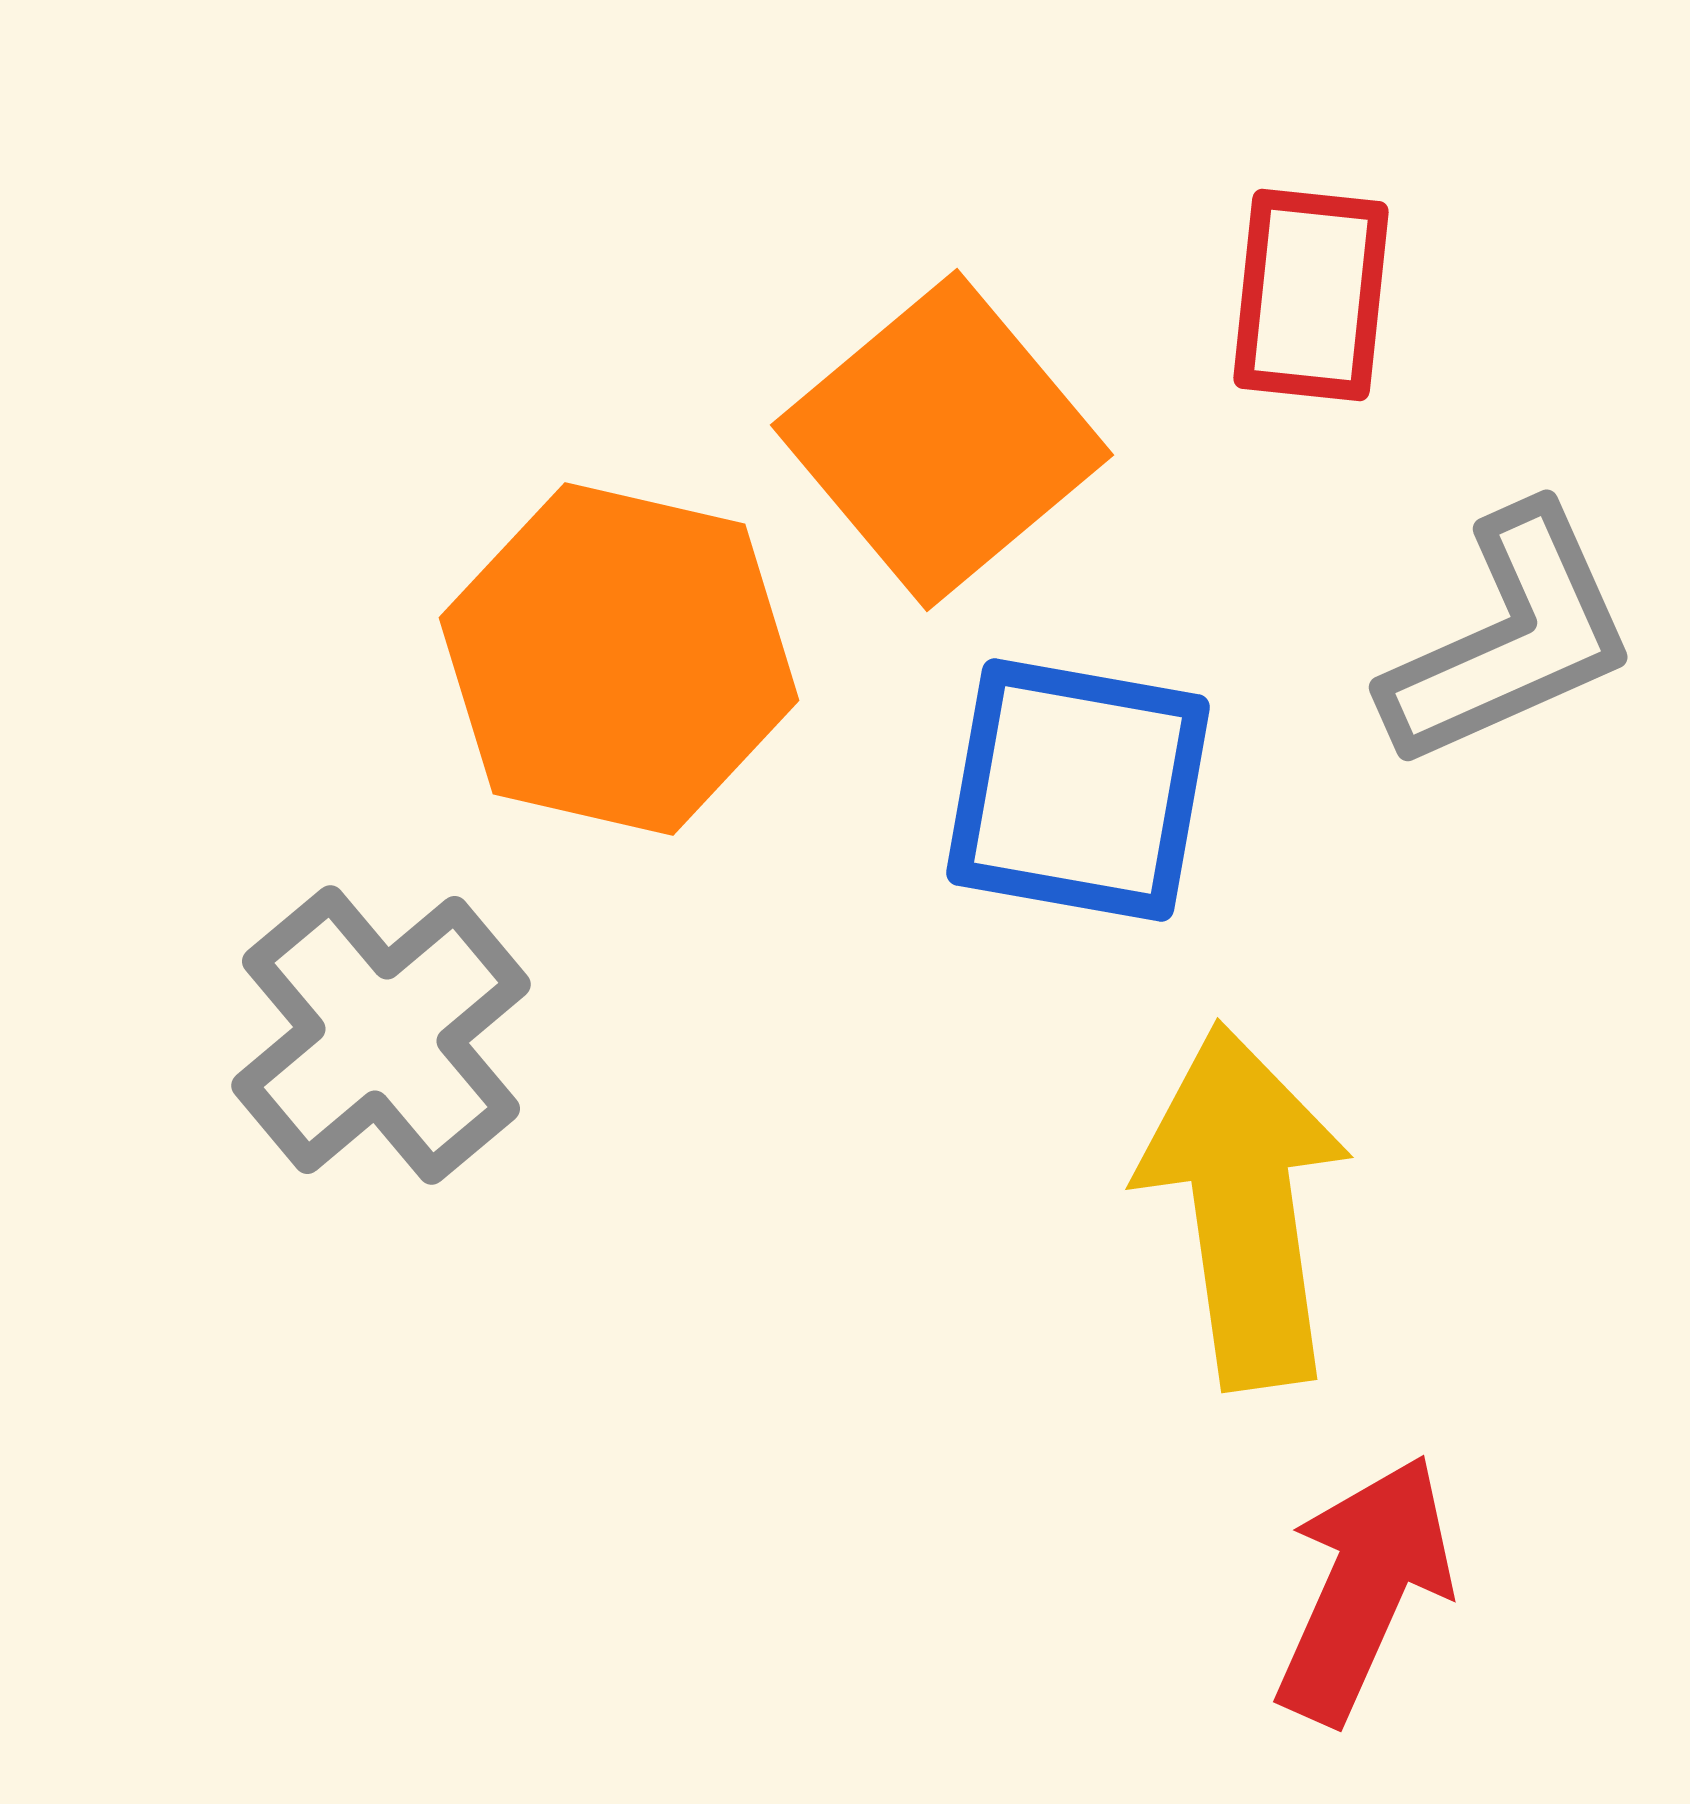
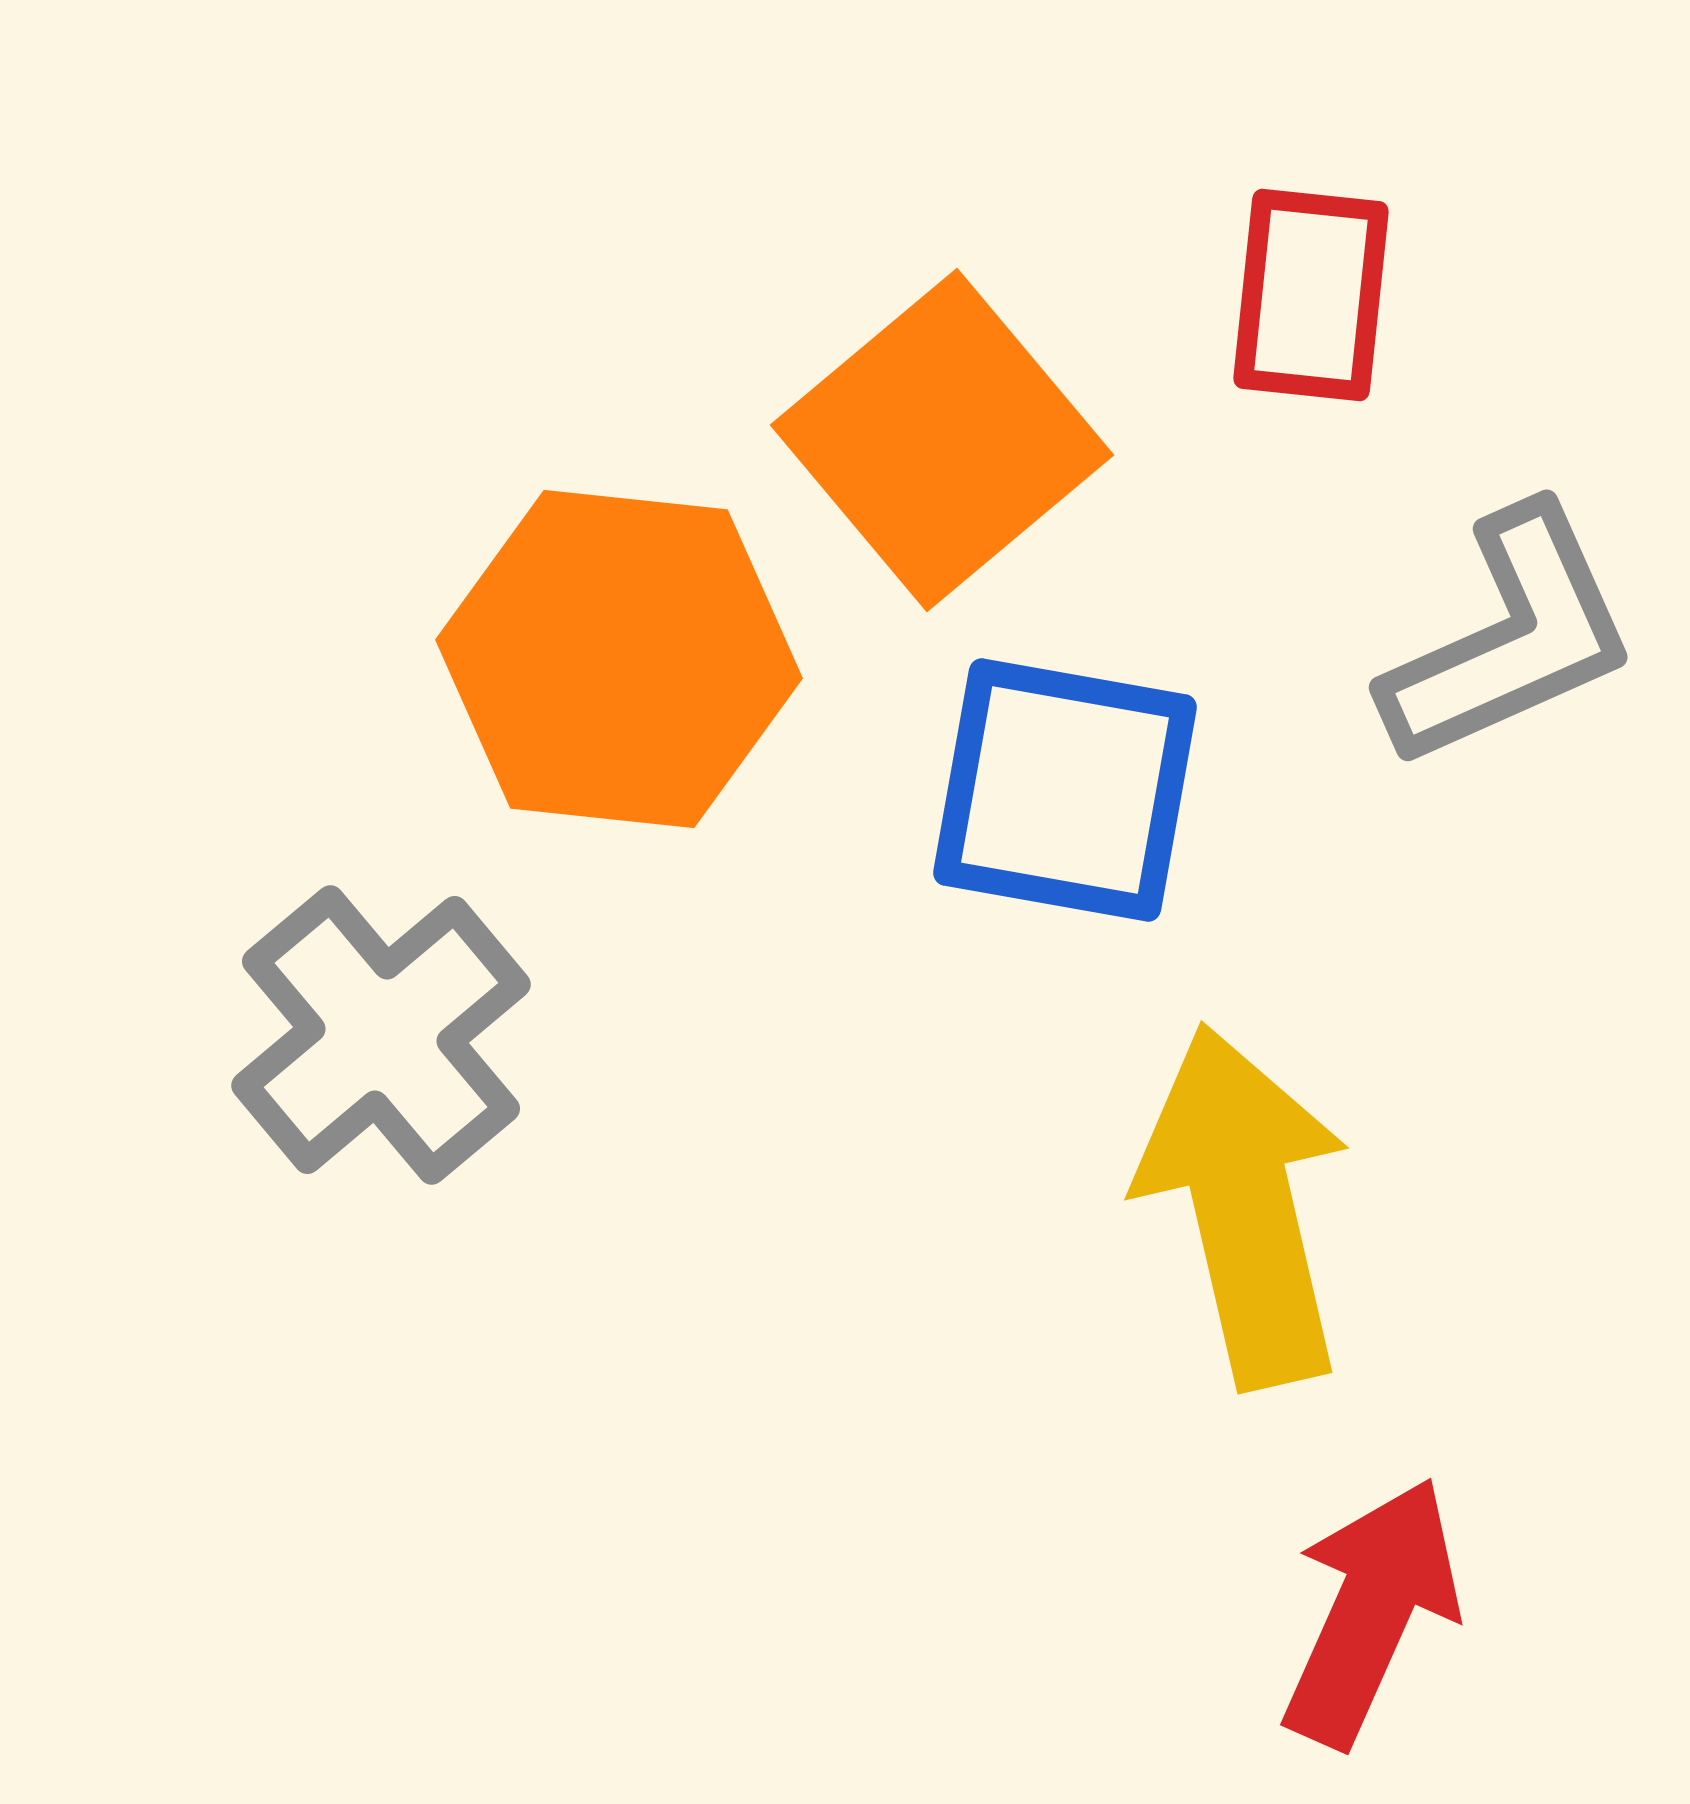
orange hexagon: rotated 7 degrees counterclockwise
blue square: moved 13 px left
yellow arrow: rotated 5 degrees counterclockwise
red arrow: moved 7 px right, 23 px down
